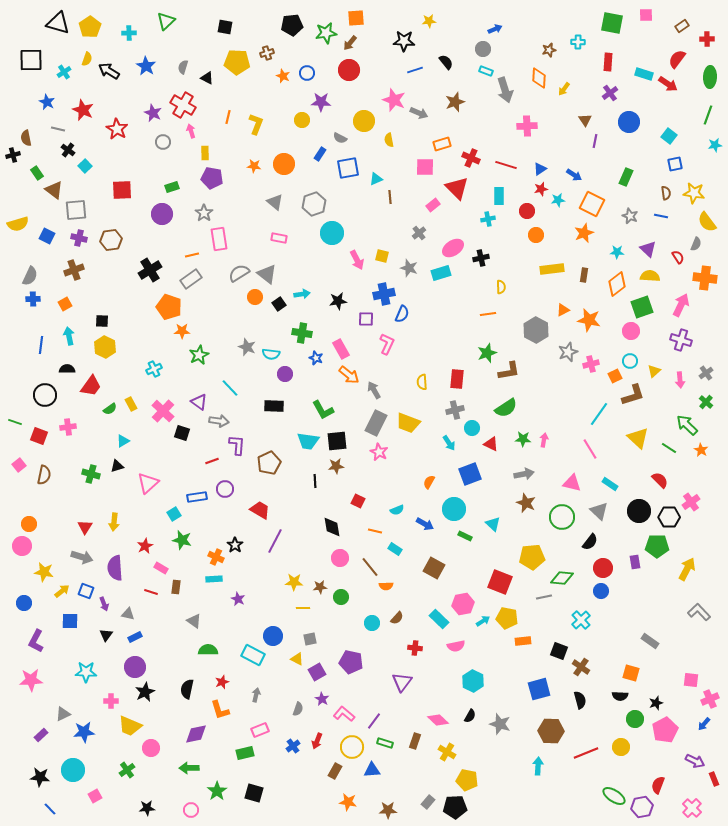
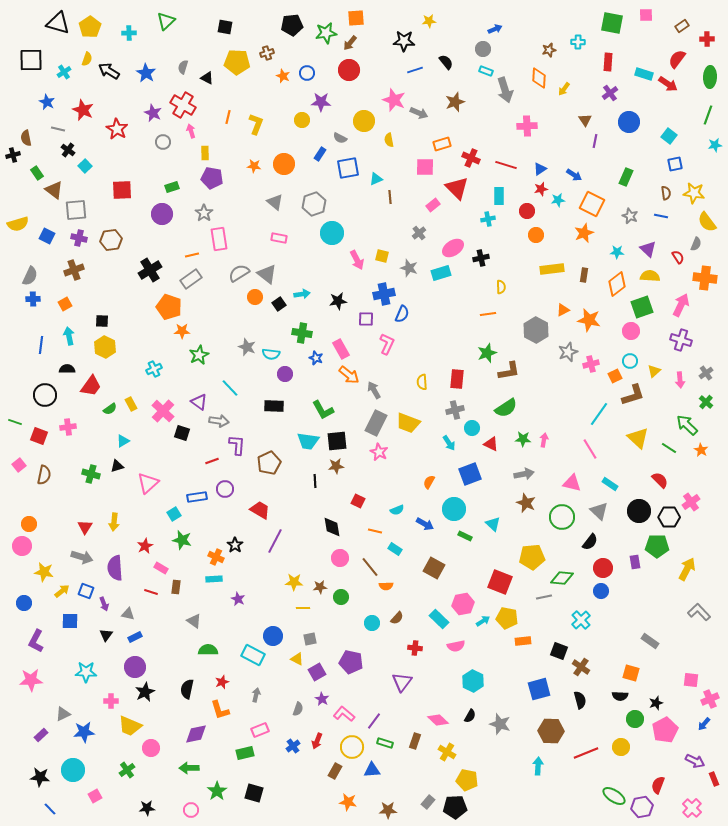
blue star at (146, 66): moved 7 px down
